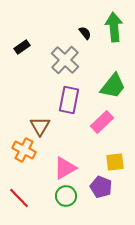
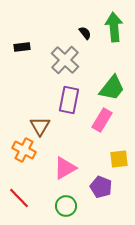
black rectangle: rotated 28 degrees clockwise
green trapezoid: moved 1 px left, 2 px down
pink rectangle: moved 2 px up; rotated 15 degrees counterclockwise
yellow square: moved 4 px right, 3 px up
green circle: moved 10 px down
